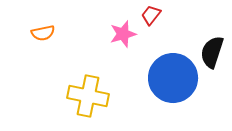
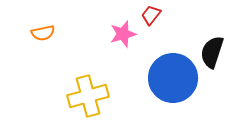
yellow cross: rotated 27 degrees counterclockwise
